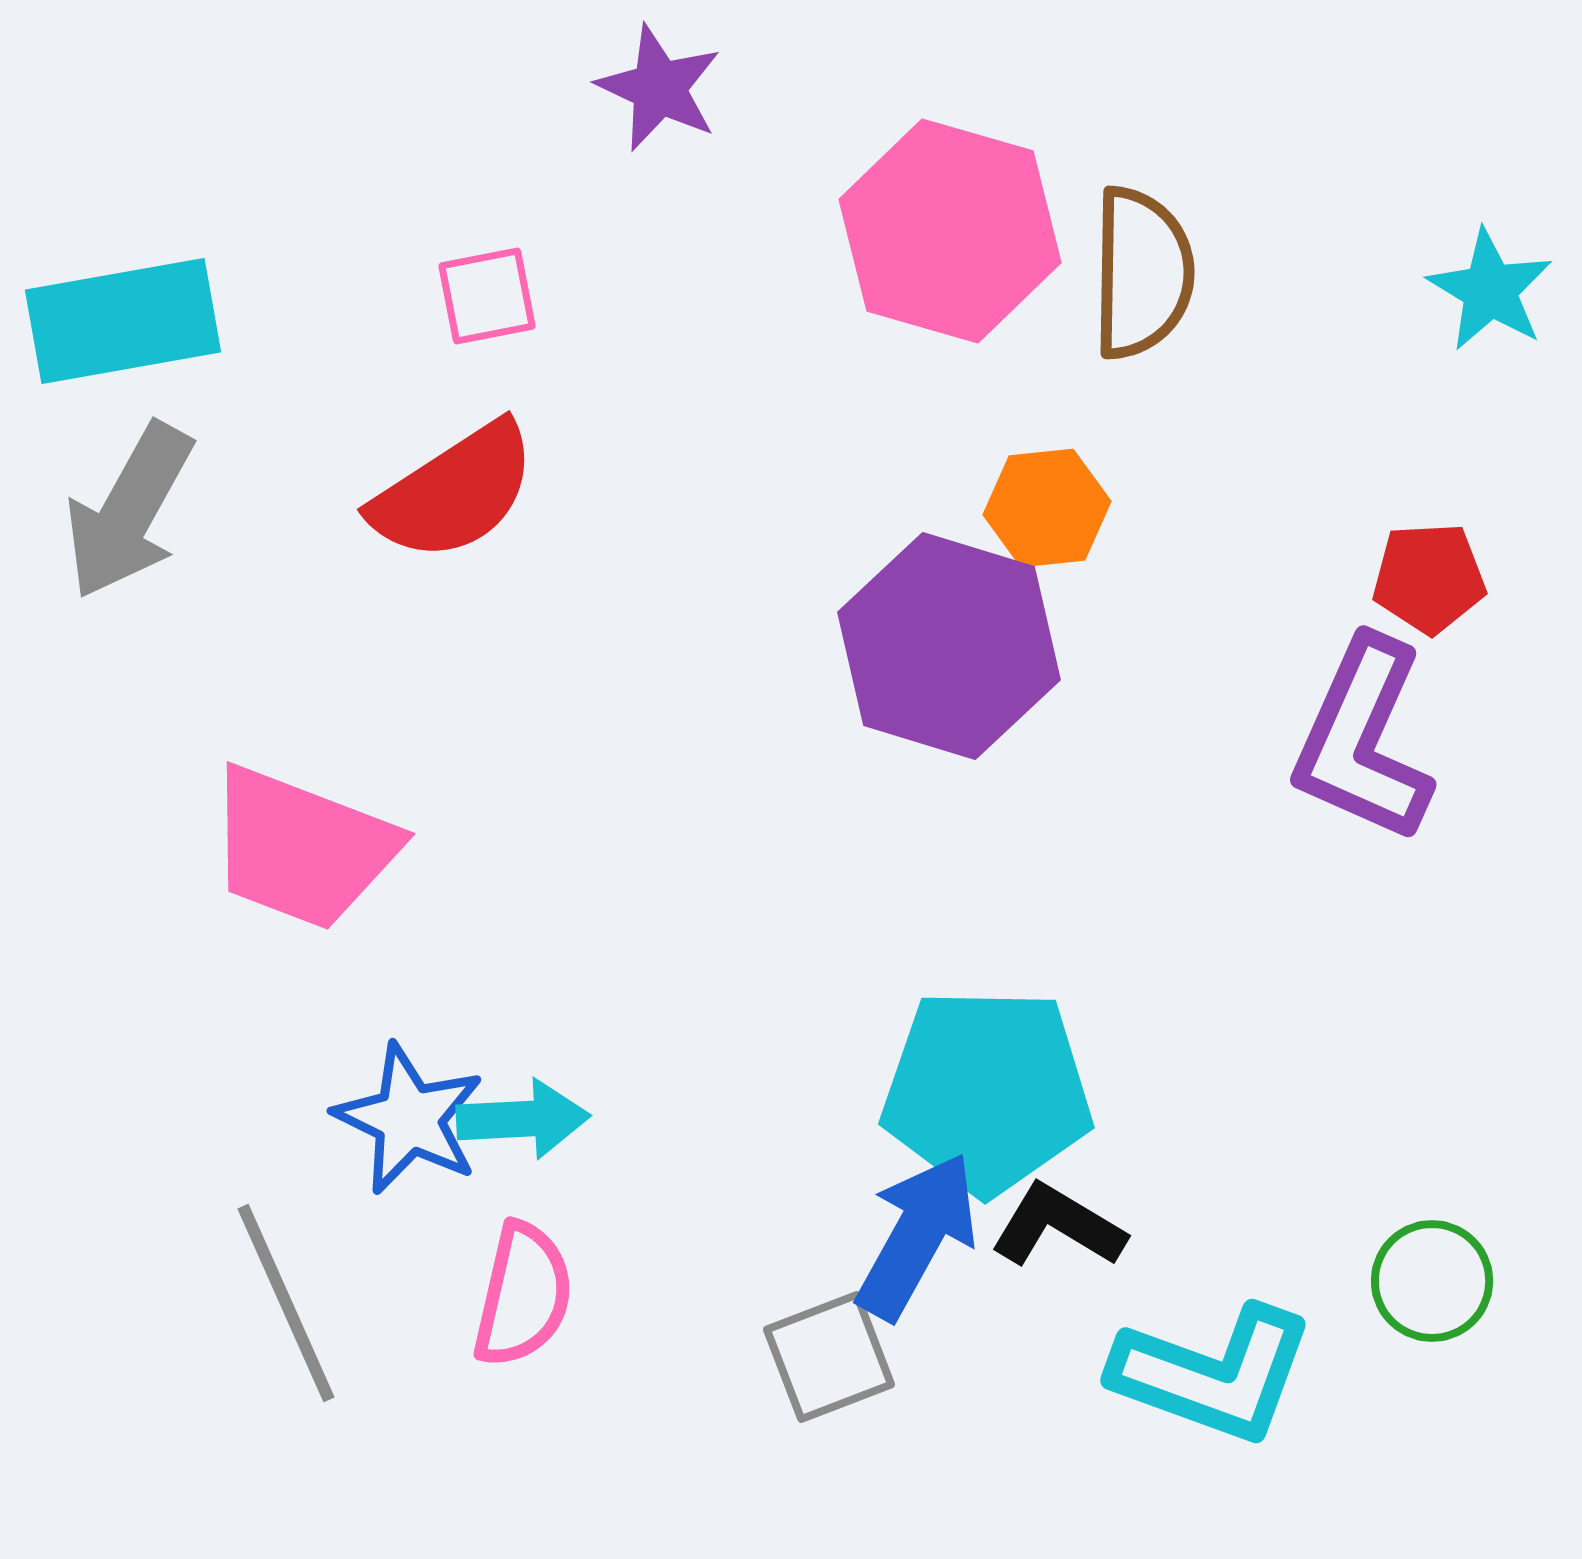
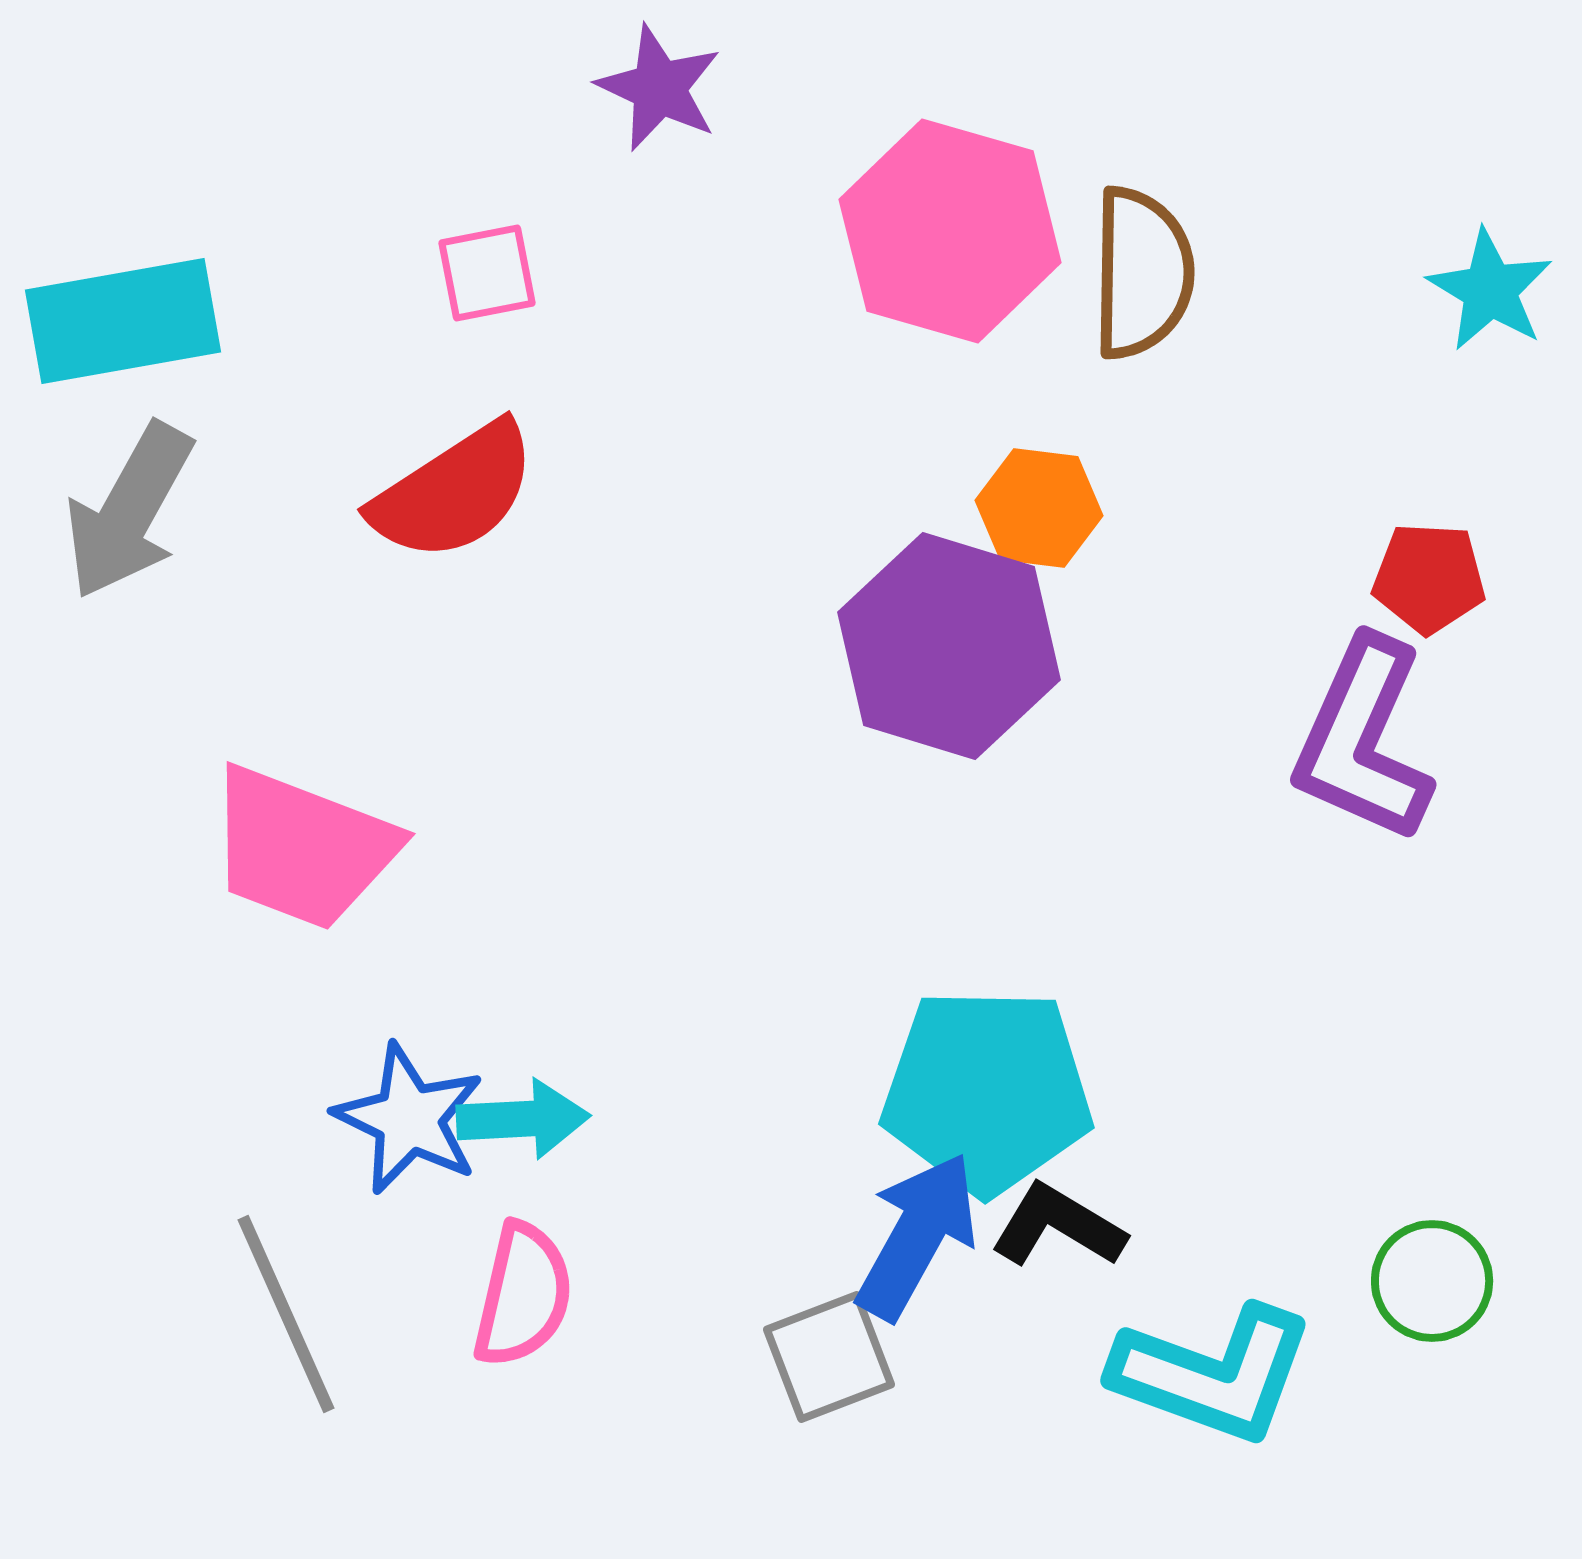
pink square: moved 23 px up
orange hexagon: moved 8 px left; rotated 13 degrees clockwise
red pentagon: rotated 6 degrees clockwise
gray line: moved 11 px down
